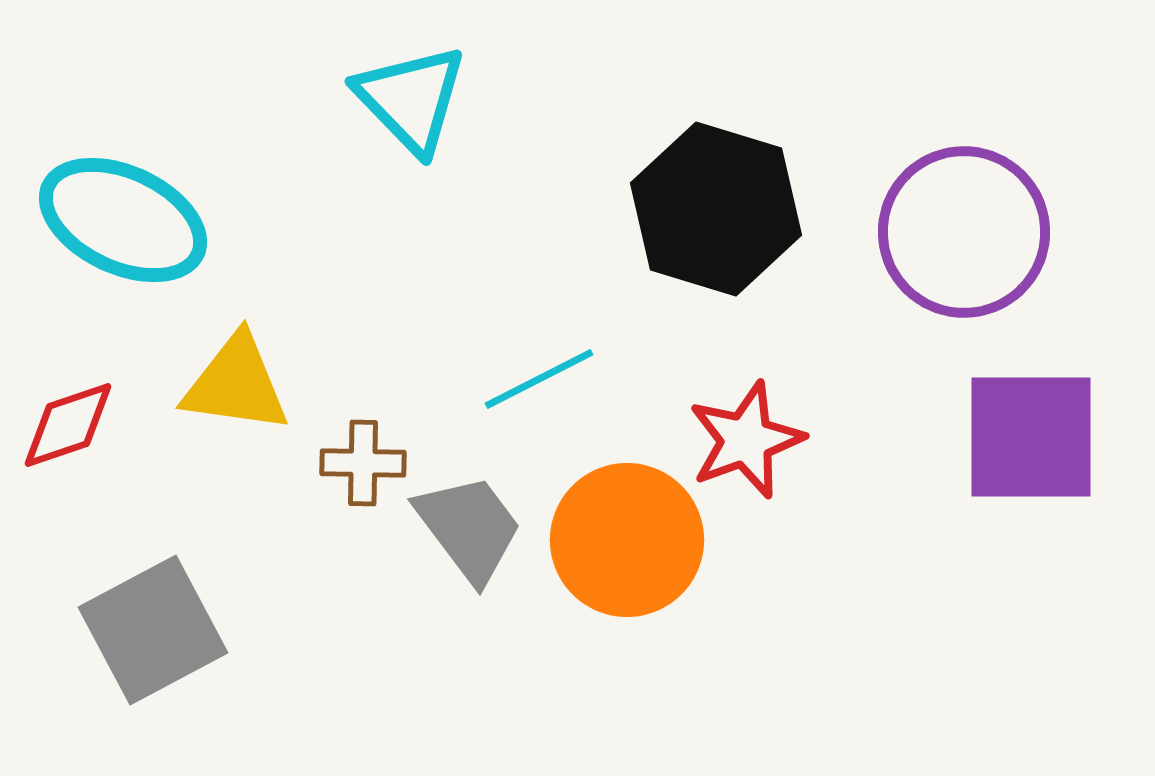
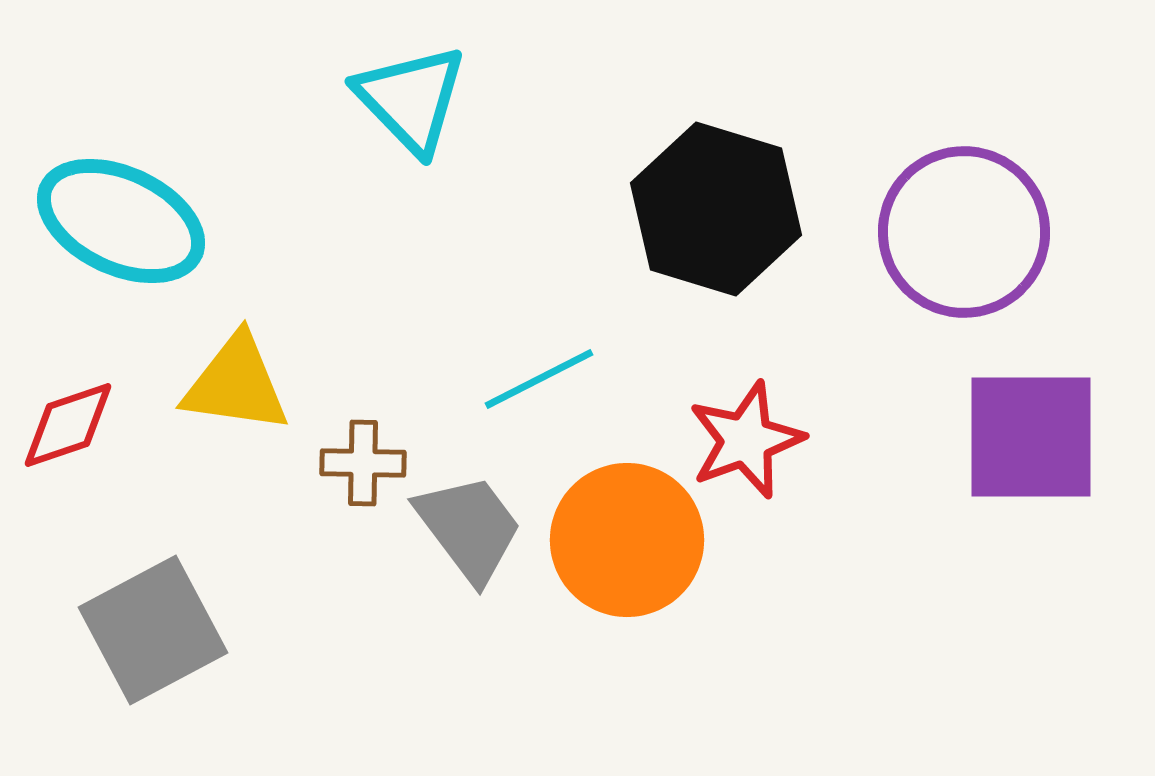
cyan ellipse: moved 2 px left, 1 px down
